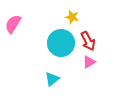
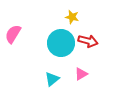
pink semicircle: moved 10 px down
red arrow: rotated 48 degrees counterclockwise
pink triangle: moved 8 px left, 12 px down
